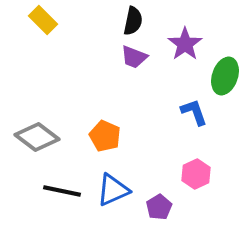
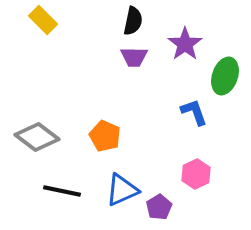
purple trapezoid: rotated 20 degrees counterclockwise
blue triangle: moved 9 px right
